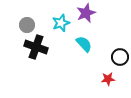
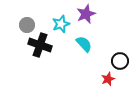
purple star: moved 1 px down
cyan star: moved 1 px down
black cross: moved 4 px right, 2 px up
black circle: moved 4 px down
red star: rotated 16 degrees counterclockwise
